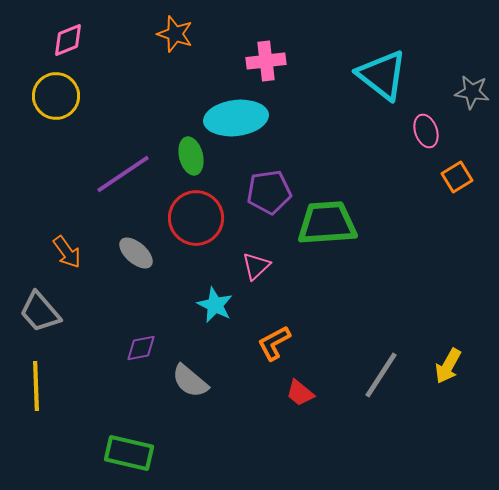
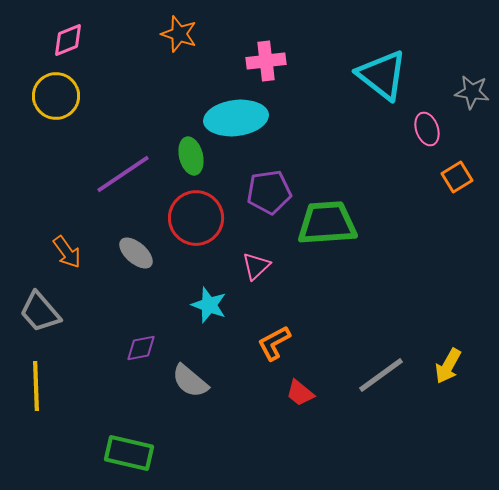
orange star: moved 4 px right
pink ellipse: moved 1 px right, 2 px up
cyan star: moved 6 px left; rotated 6 degrees counterclockwise
gray line: rotated 21 degrees clockwise
